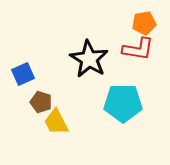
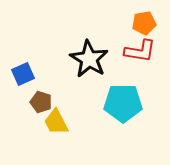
red L-shape: moved 2 px right, 2 px down
